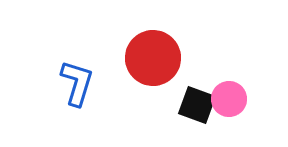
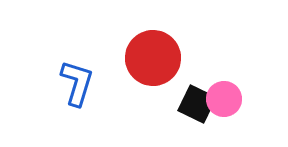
pink circle: moved 5 px left
black square: moved 1 px up; rotated 6 degrees clockwise
